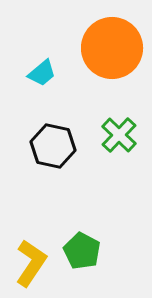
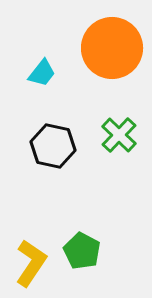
cyan trapezoid: rotated 12 degrees counterclockwise
